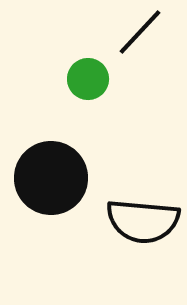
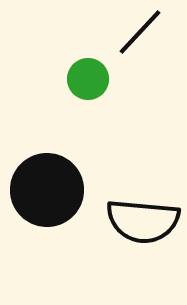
black circle: moved 4 px left, 12 px down
